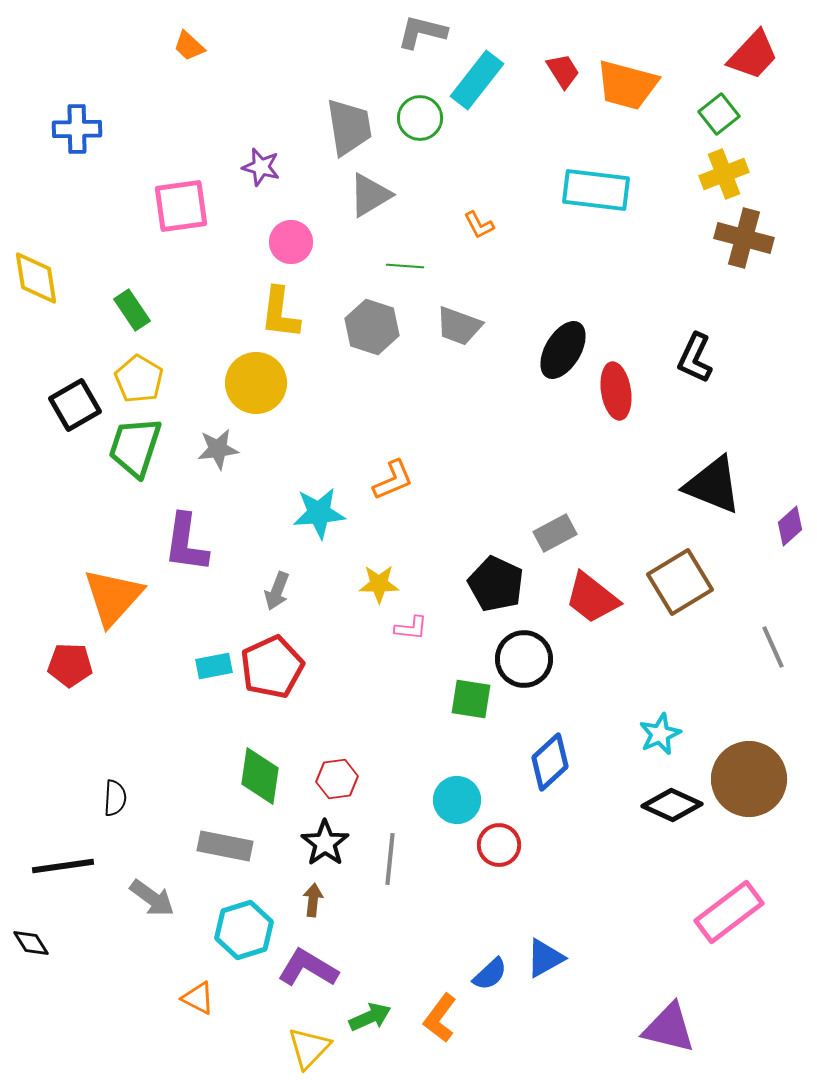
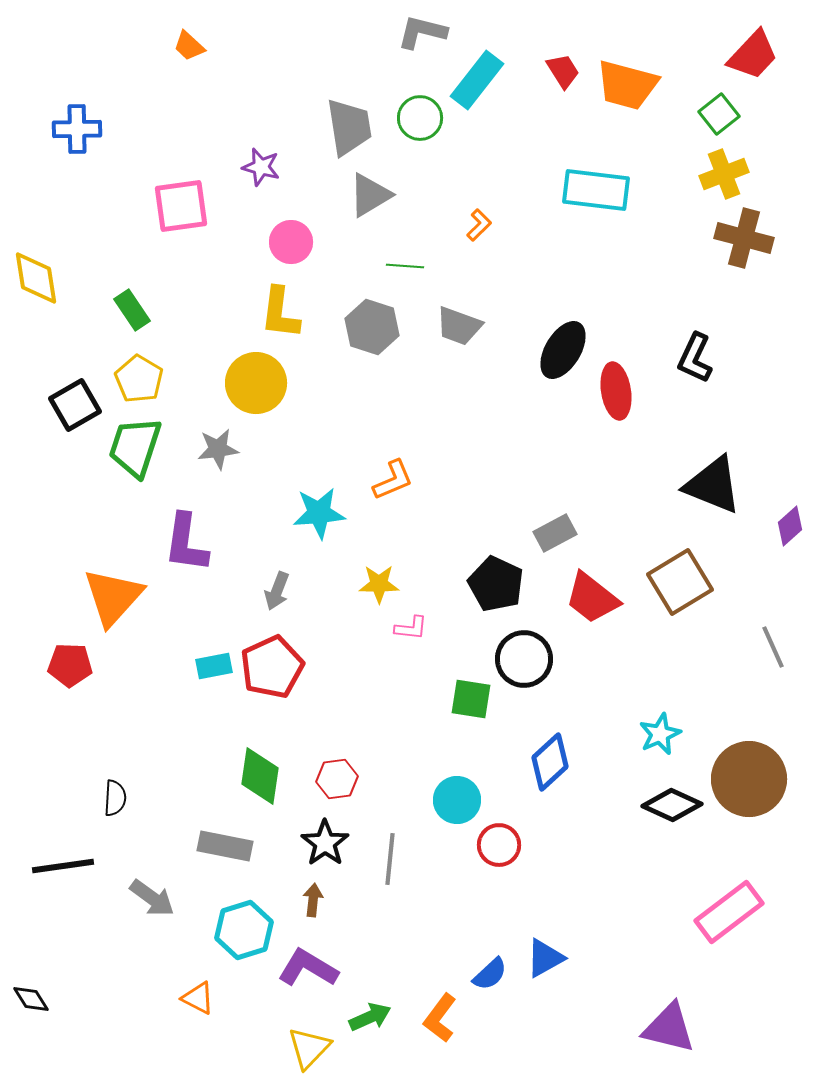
orange L-shape at (479, 225): rotated 108 degrees counterclockwise
black diamond at (31, 943): moved 56 px down
